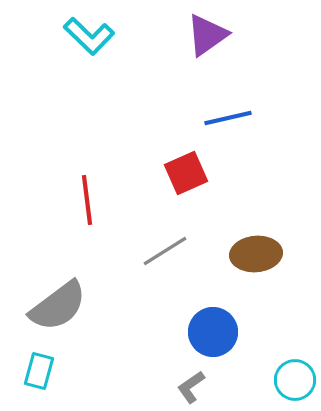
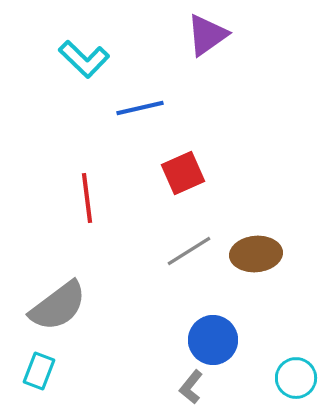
cyan L-shape: moved 5 px left, 23 px down
blue line: moved 88 px left, 10 px up
red square: moved 3 px left
red line: moved 2 px up
gray line: moved 24 px right
blue circle: moved 8 px down
cyan rectangle: rotated 6 degrees clockwise
cyan circle: moved 1 px right, 2 px up
gray L-shape: rotated 16 degrees counterclockwise
